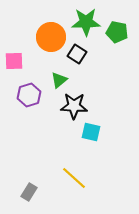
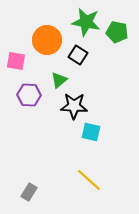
green star: rotated 12 degrees clockwise
orange circle: moved 4 px left, 3 px down
black square: moved 1 px right, 1 px down
pink square: moved 2 px right; rotated 12 degrees clockwise
purple hexagon: rotated 20 degrees clockwise
yellow line: moved 15 px right, 2 px down
